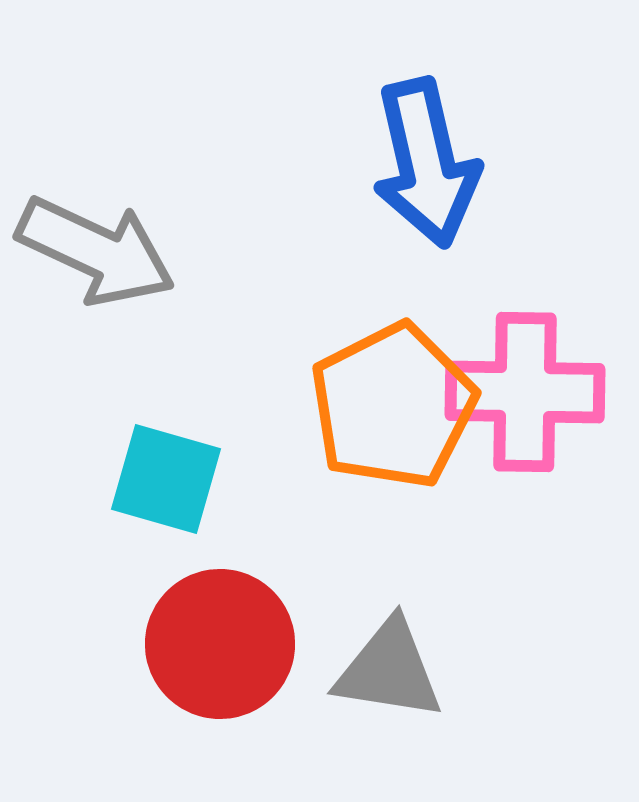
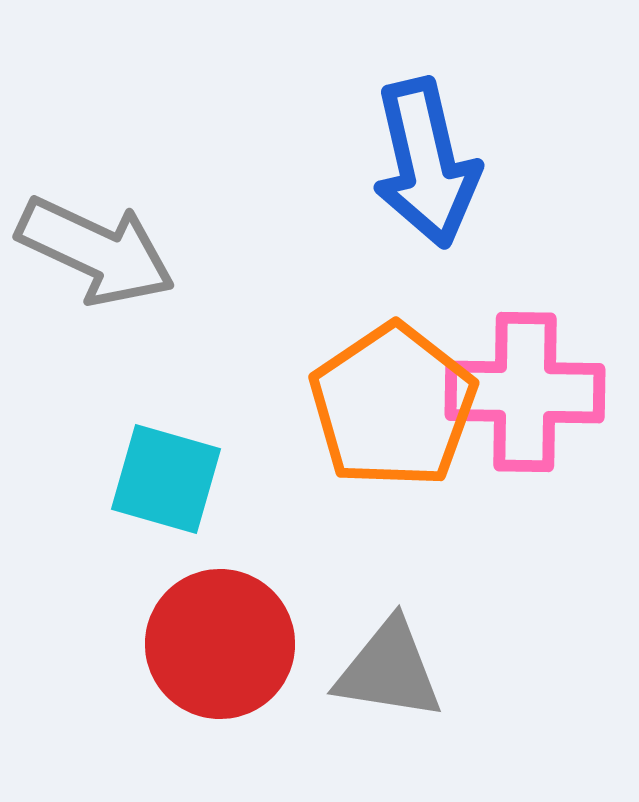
orange pentagon: rotated 7 degrees counterclockwise
